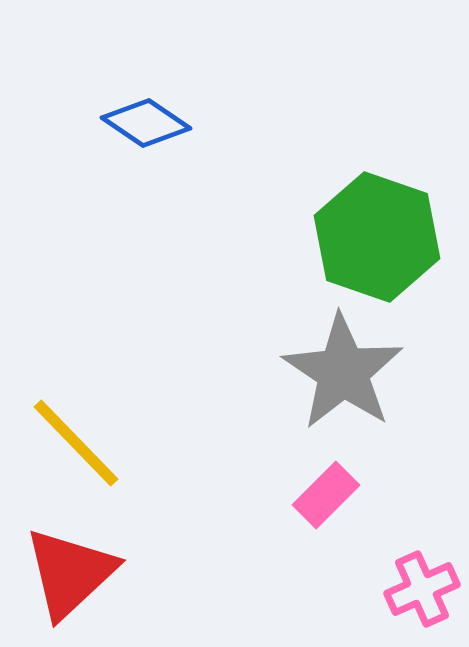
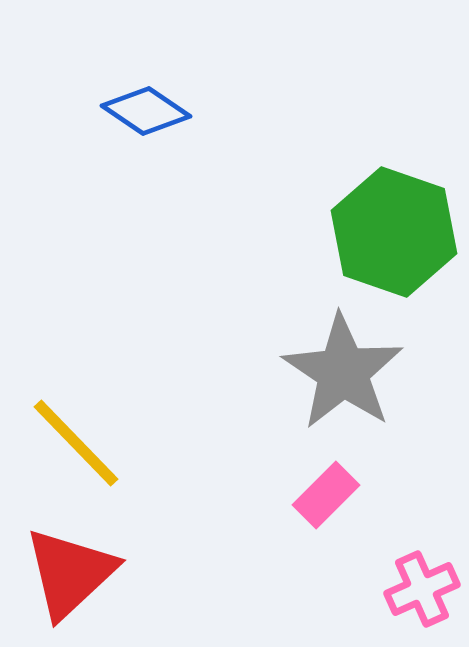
blue diamond: moved 12 px up
green hexagon: moved 17 px right, 5 px up
